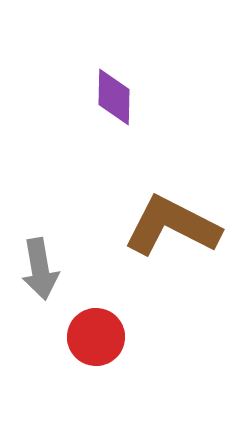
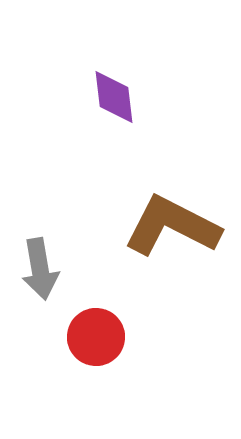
purple diamond: rotated 8 degrees counterclockwise
